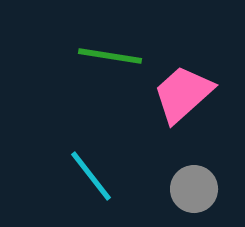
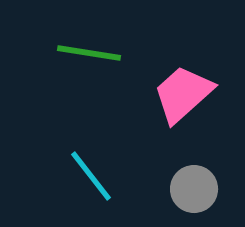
green line: moved 21 px left, 3 px up
